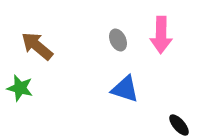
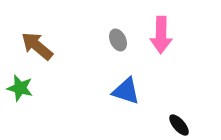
blue triangle: moved 1 px right, 2 px down
